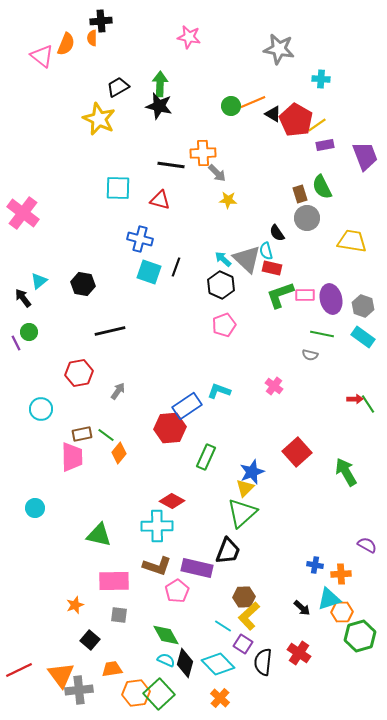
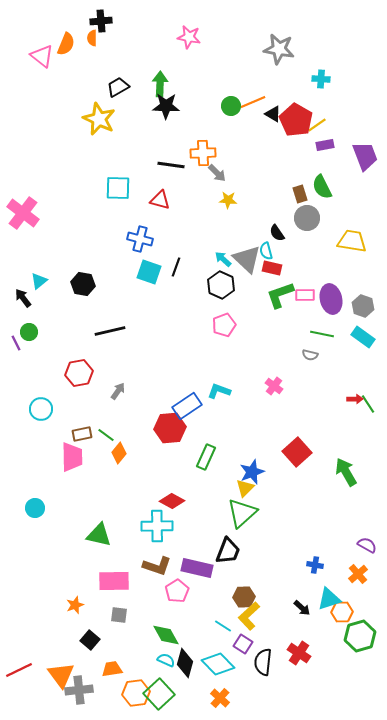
black star at (159, 106): moved 7 px right; rotated 12 degrees counterclockwise
orange cross at (341, 574): moved 17 px right; rotated 36 degrees counterclockwise
